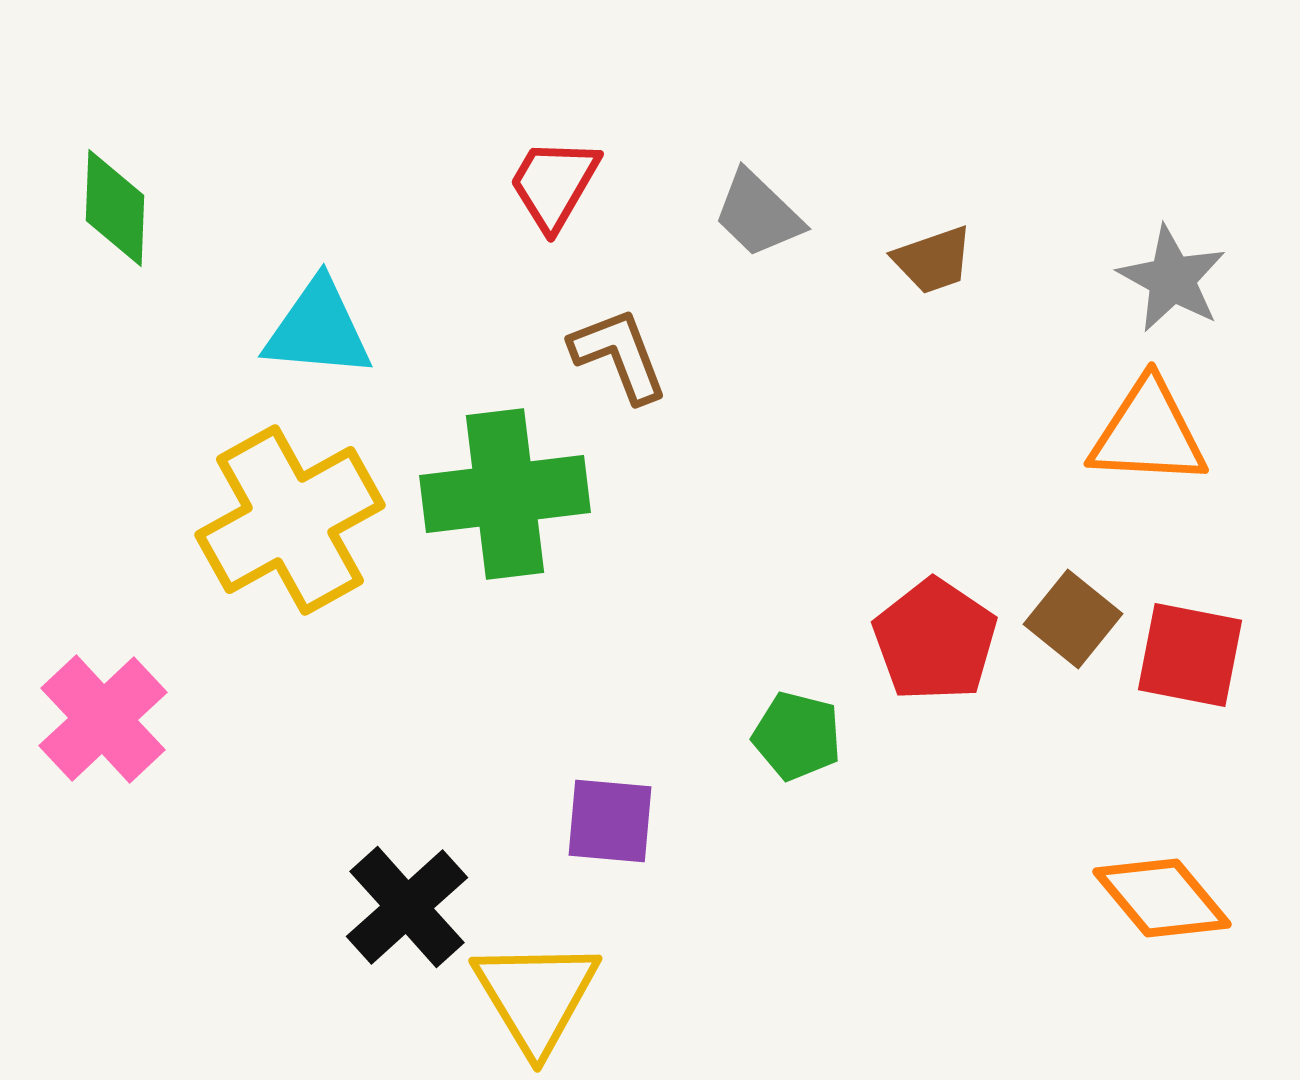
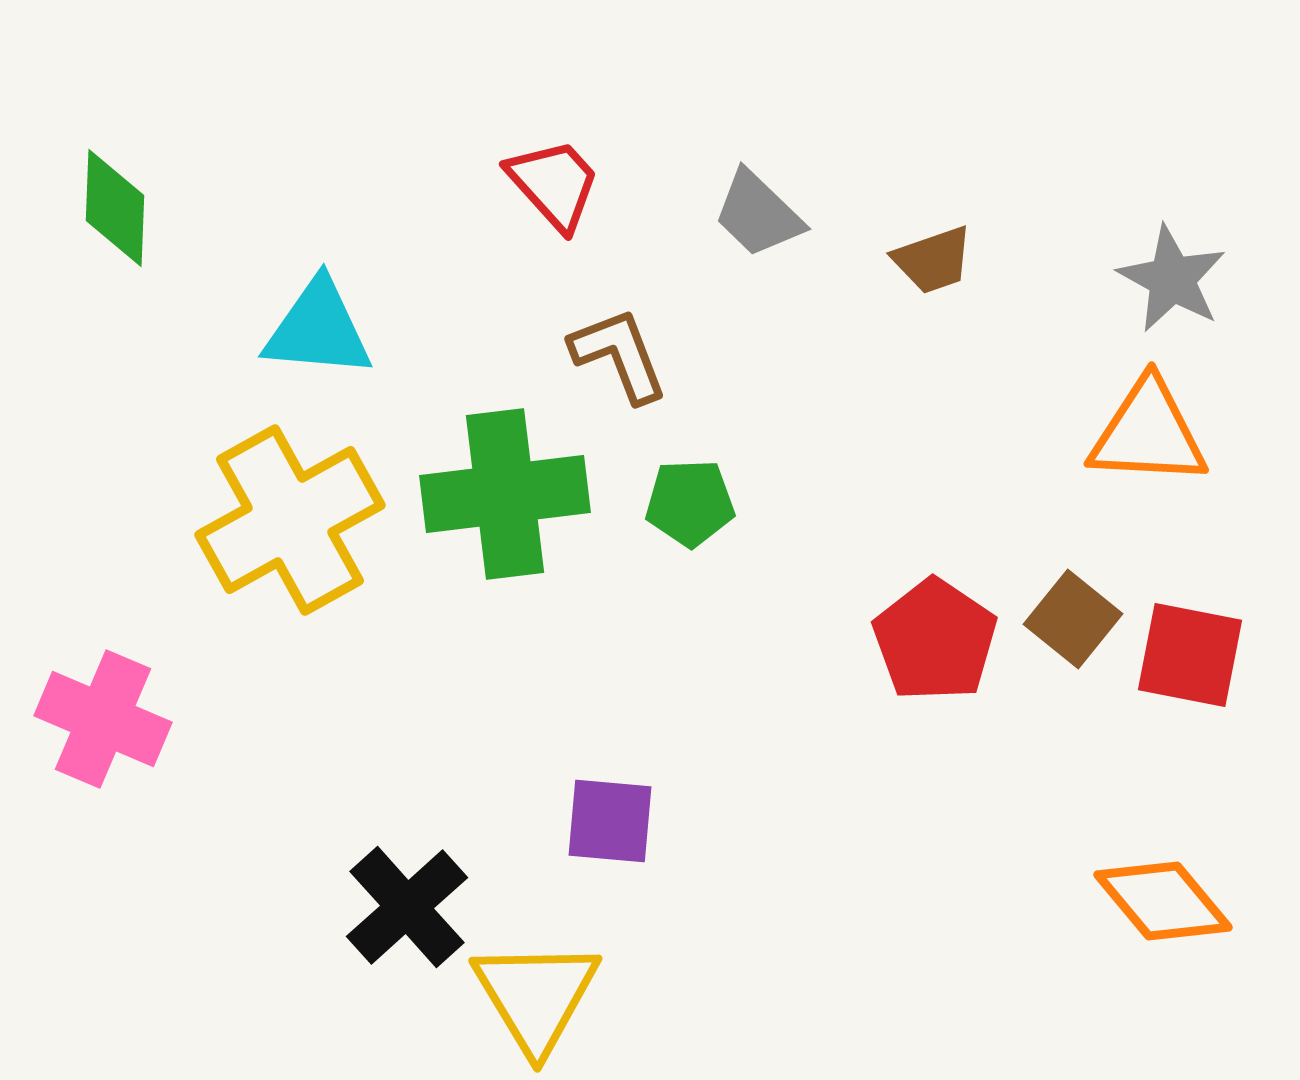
red trapezoid: rotated 108 degrees clockwise
pink cross: rotated 24 degrees counterclockwise
green pentagon: moved 107 px left, 233 px up; rotated 16 degrees counterclockwise
orange diamond: moved 1 px right, 3 px down
